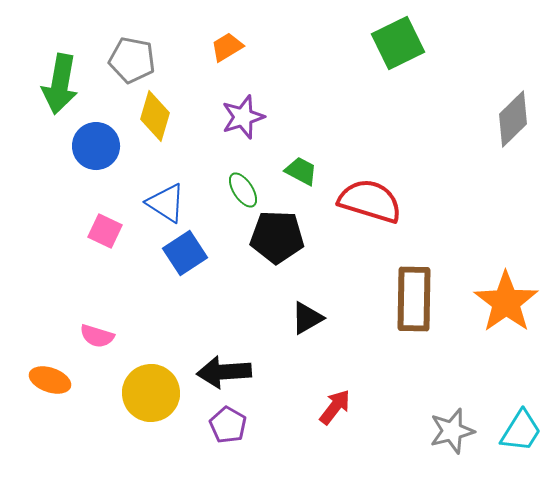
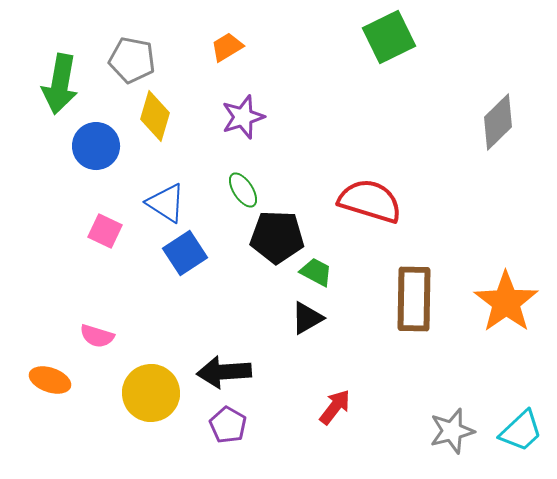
green square: moved 9 px left, 6 px up
gray diamond: moved 15 px left, 3 px down
green trapezoid: moved 15 px right, 101 px down
cyan trapezoid: rotated 15 degrees clockwise
